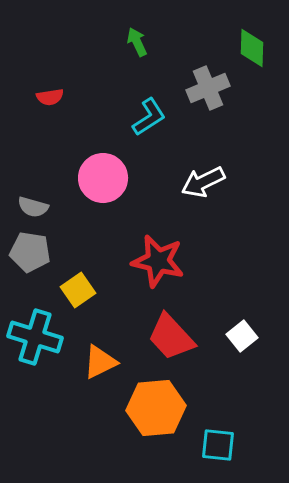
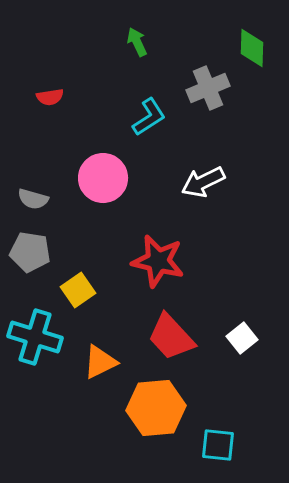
gray semicircle: moved 8 px up
white square: moved 2 px down
